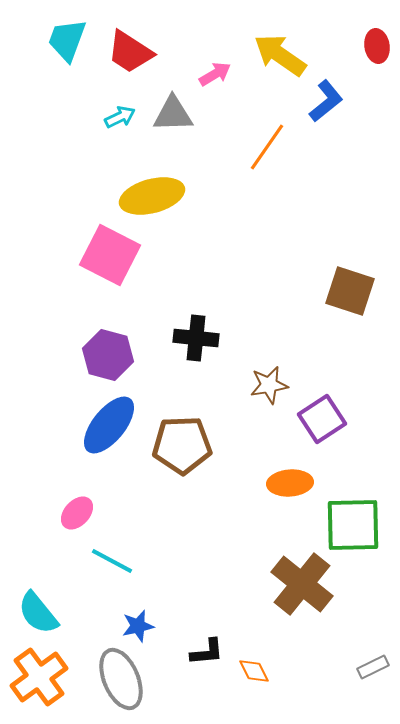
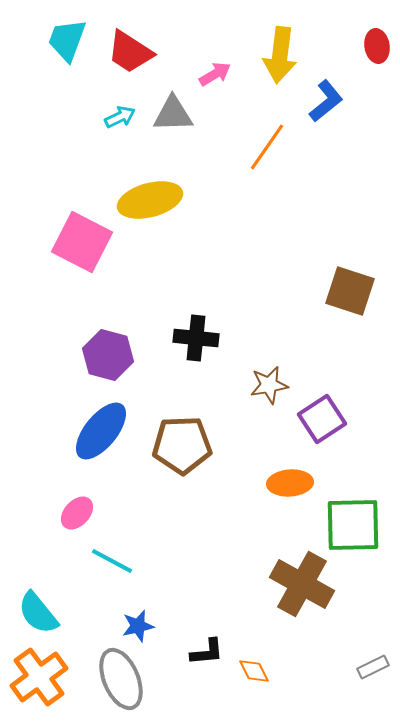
yellow arrow: rotated 118 degrees counterclockwise
yellow ellipse: moved 2 px left, 4 px down
pink square: moved 28 px left, 13 px up
blue ellipse: moved 8 px left, 6 px down
brown cross: rotated 10 degrees counterclockwise
